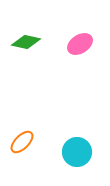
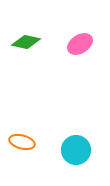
orange ellipse: rotated 60 degrees clockwise
cyan circle: moved 1 px left, 2 px up
